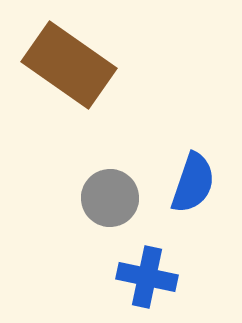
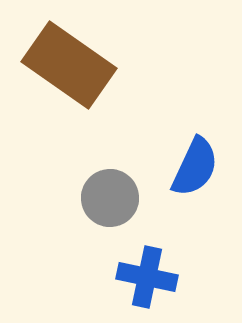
blue semicircle: moved 2 px right, 16 px up; rotated 6 degrees clockwise
